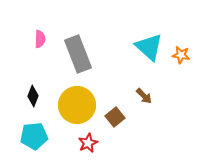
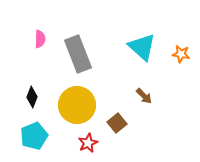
cyan triangle: moved 7 px left
orange star: moved 1 px up
black diamond: moved 1 px left, 1 px down
brown square: moved 2 px right, 6 px down
cyan pentagon: rotated 16 degrees counterclockwise
